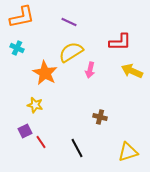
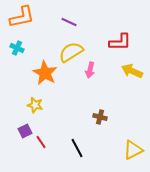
yellow triangle: moved 5 px right, 2 px up; rotated 10 degrees counterclockwise
